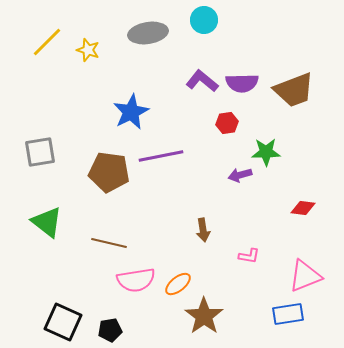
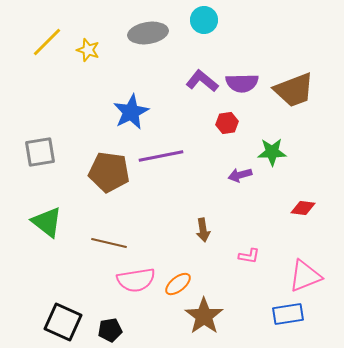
green star: moved 6 px right
